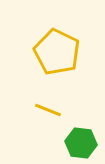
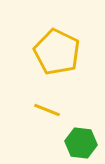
yellow line: moved 1 px left
